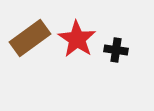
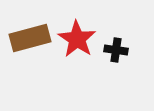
brown rectangle: rotated 21 degrees clockwise
